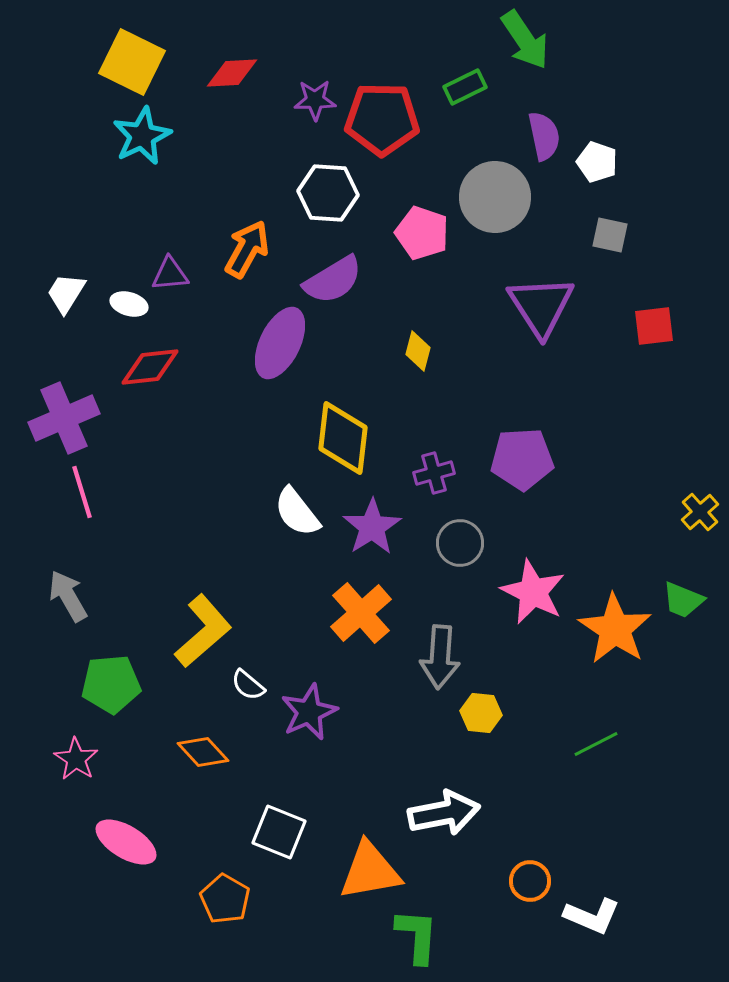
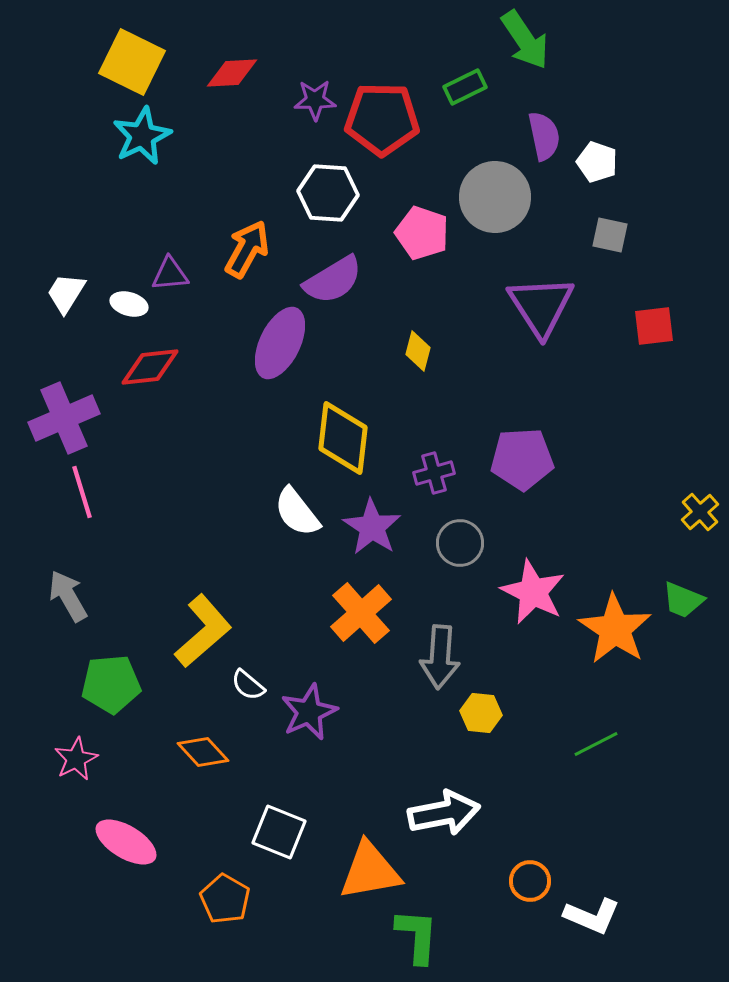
purple star at (372, 527): rotated 6 degrees counterclockwise
pink star at (76, 759): rotated 12 degrees clockwise
